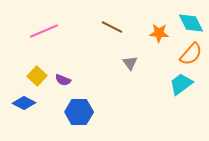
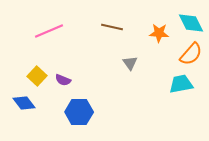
brown line: rotated 15 degrees counterclockwise
pink line: moved 5 px right
cyan trapezoid: rotated 25 degrees clockwise
blue diamond: rotated 25 degrees clockwise
